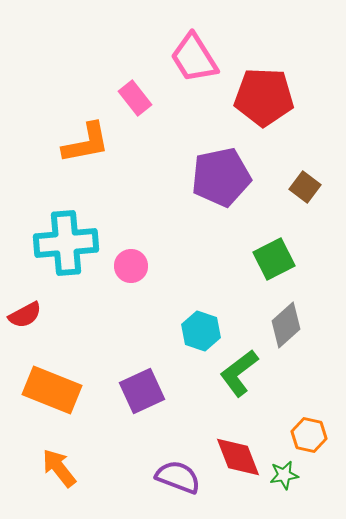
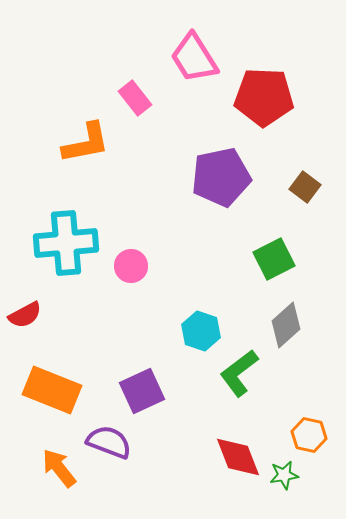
purple semicircle: moved 69 px left, 35 px up
